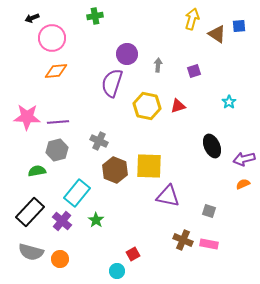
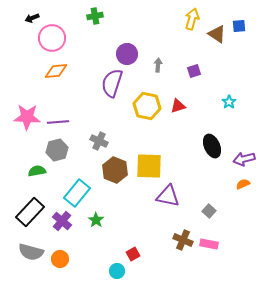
gray square: rotated 24 degrees clockwise
